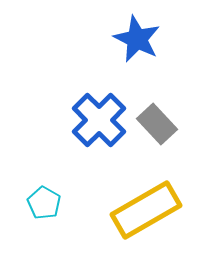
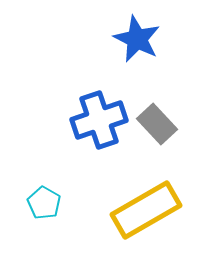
blue cross: rotated 26 degrees clockwise
